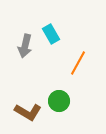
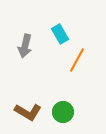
cyan rectangle: moved 9 px right
orange line: moved 1 px left, 3 px up
green circle: moved 4 px right, 11 px down
